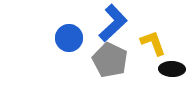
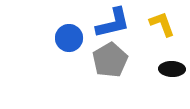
blue L-shape: rotated 30 degrees clockwise
yellow L-shape: moved 9 px right, 19 px up
gray pentagon: rotated 16 degrees clockwise
